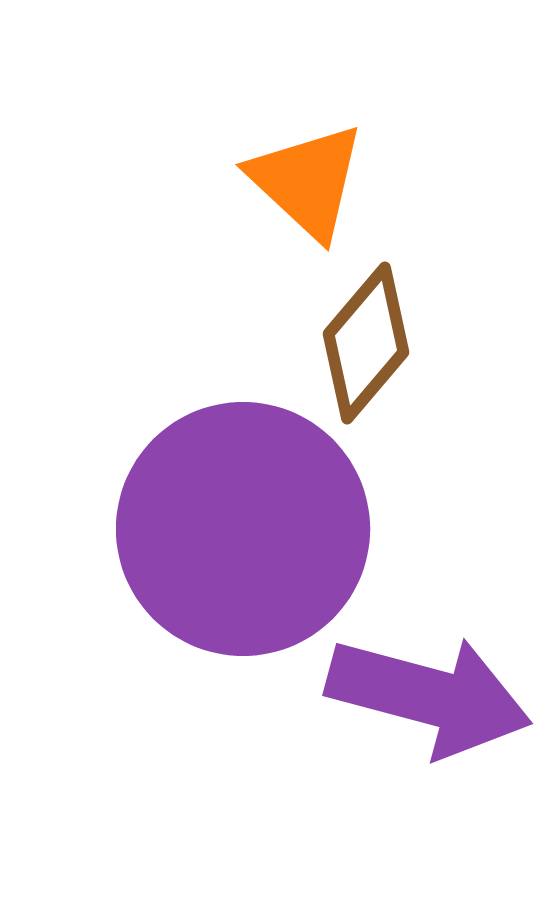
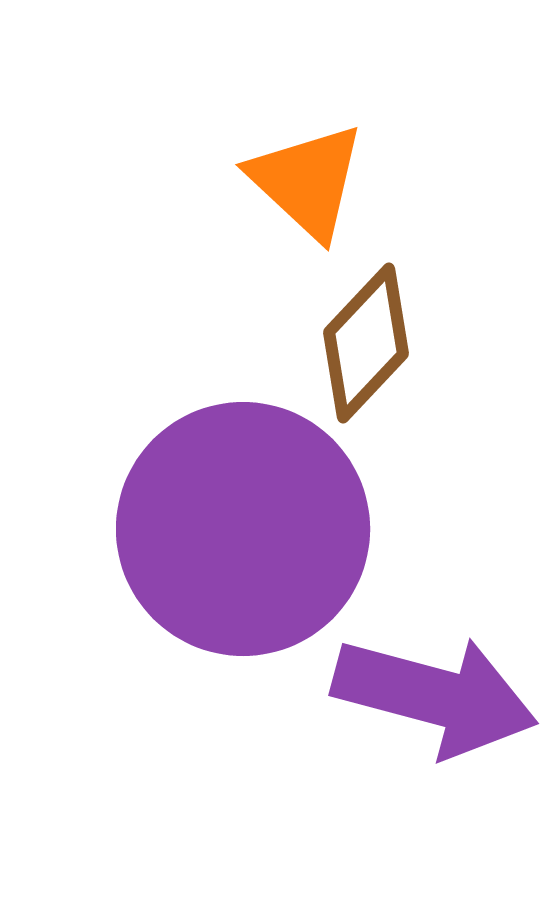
brown diamond: rotated 3 degrees clockwise
purple arrow: moved 6 px right
